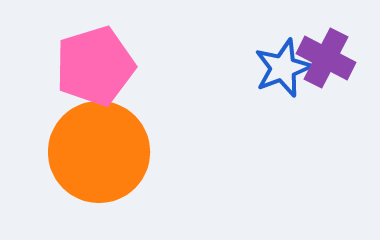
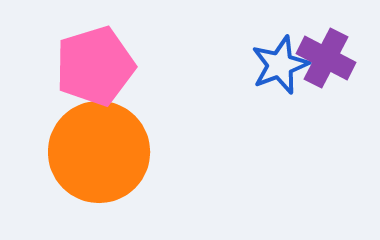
blue star: moved 3 px left, 3 px up
